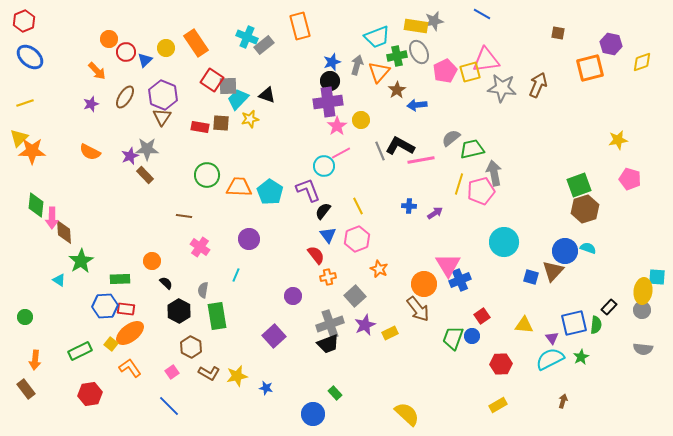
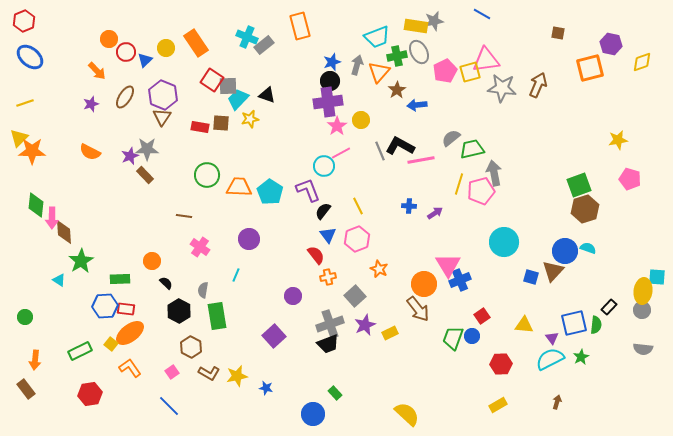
brown arrow at (563, 401): moved 6 px left, 1 px down
